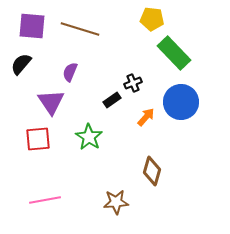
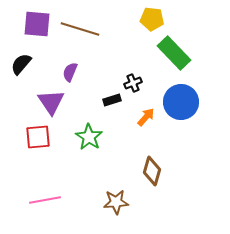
purple square: moved 5 px right, 2 px up
black rectangle: rotated 18 degrees clockwise
red square: moved 2 px up
